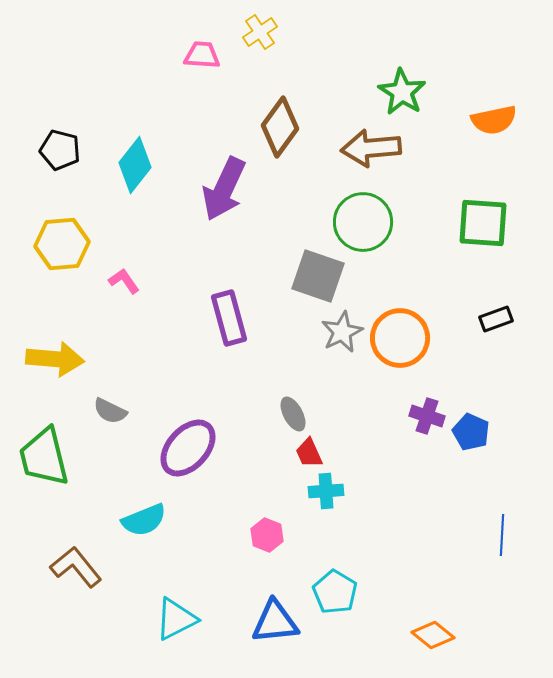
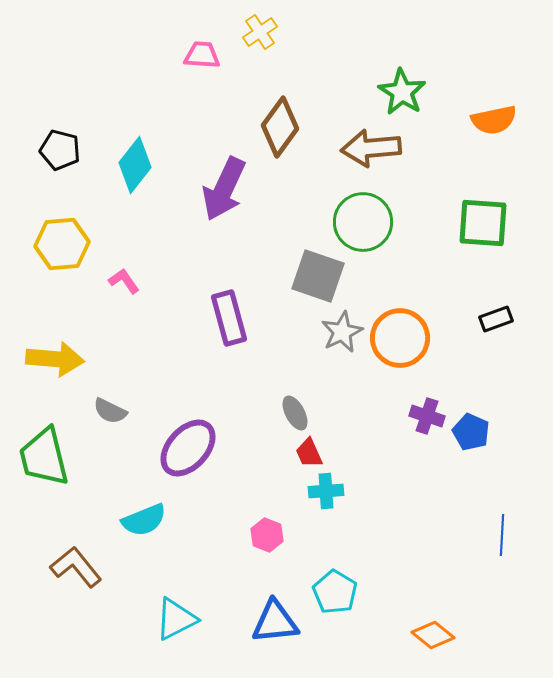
gray ellipse: moved 2 px right, 1 px up
